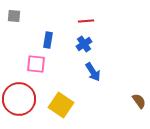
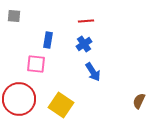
brown semicircle: rotated 119 degrees counterclockwise
